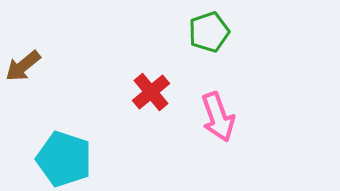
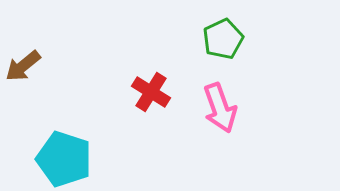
green pentagon: moved 14 px right, 7 px down; rotated 6 degrees counterclockwise
red cross: rotated 18 degrees counterclockwise
pink arrow: moved 2 px right, 9 px up
